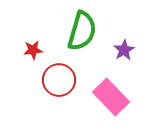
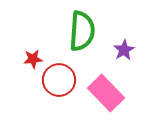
green semicircle: rotated 12 degrees counterclockwise
red star: moved 9 px down
pink rectangle: moved 5 px left, 4 px up
